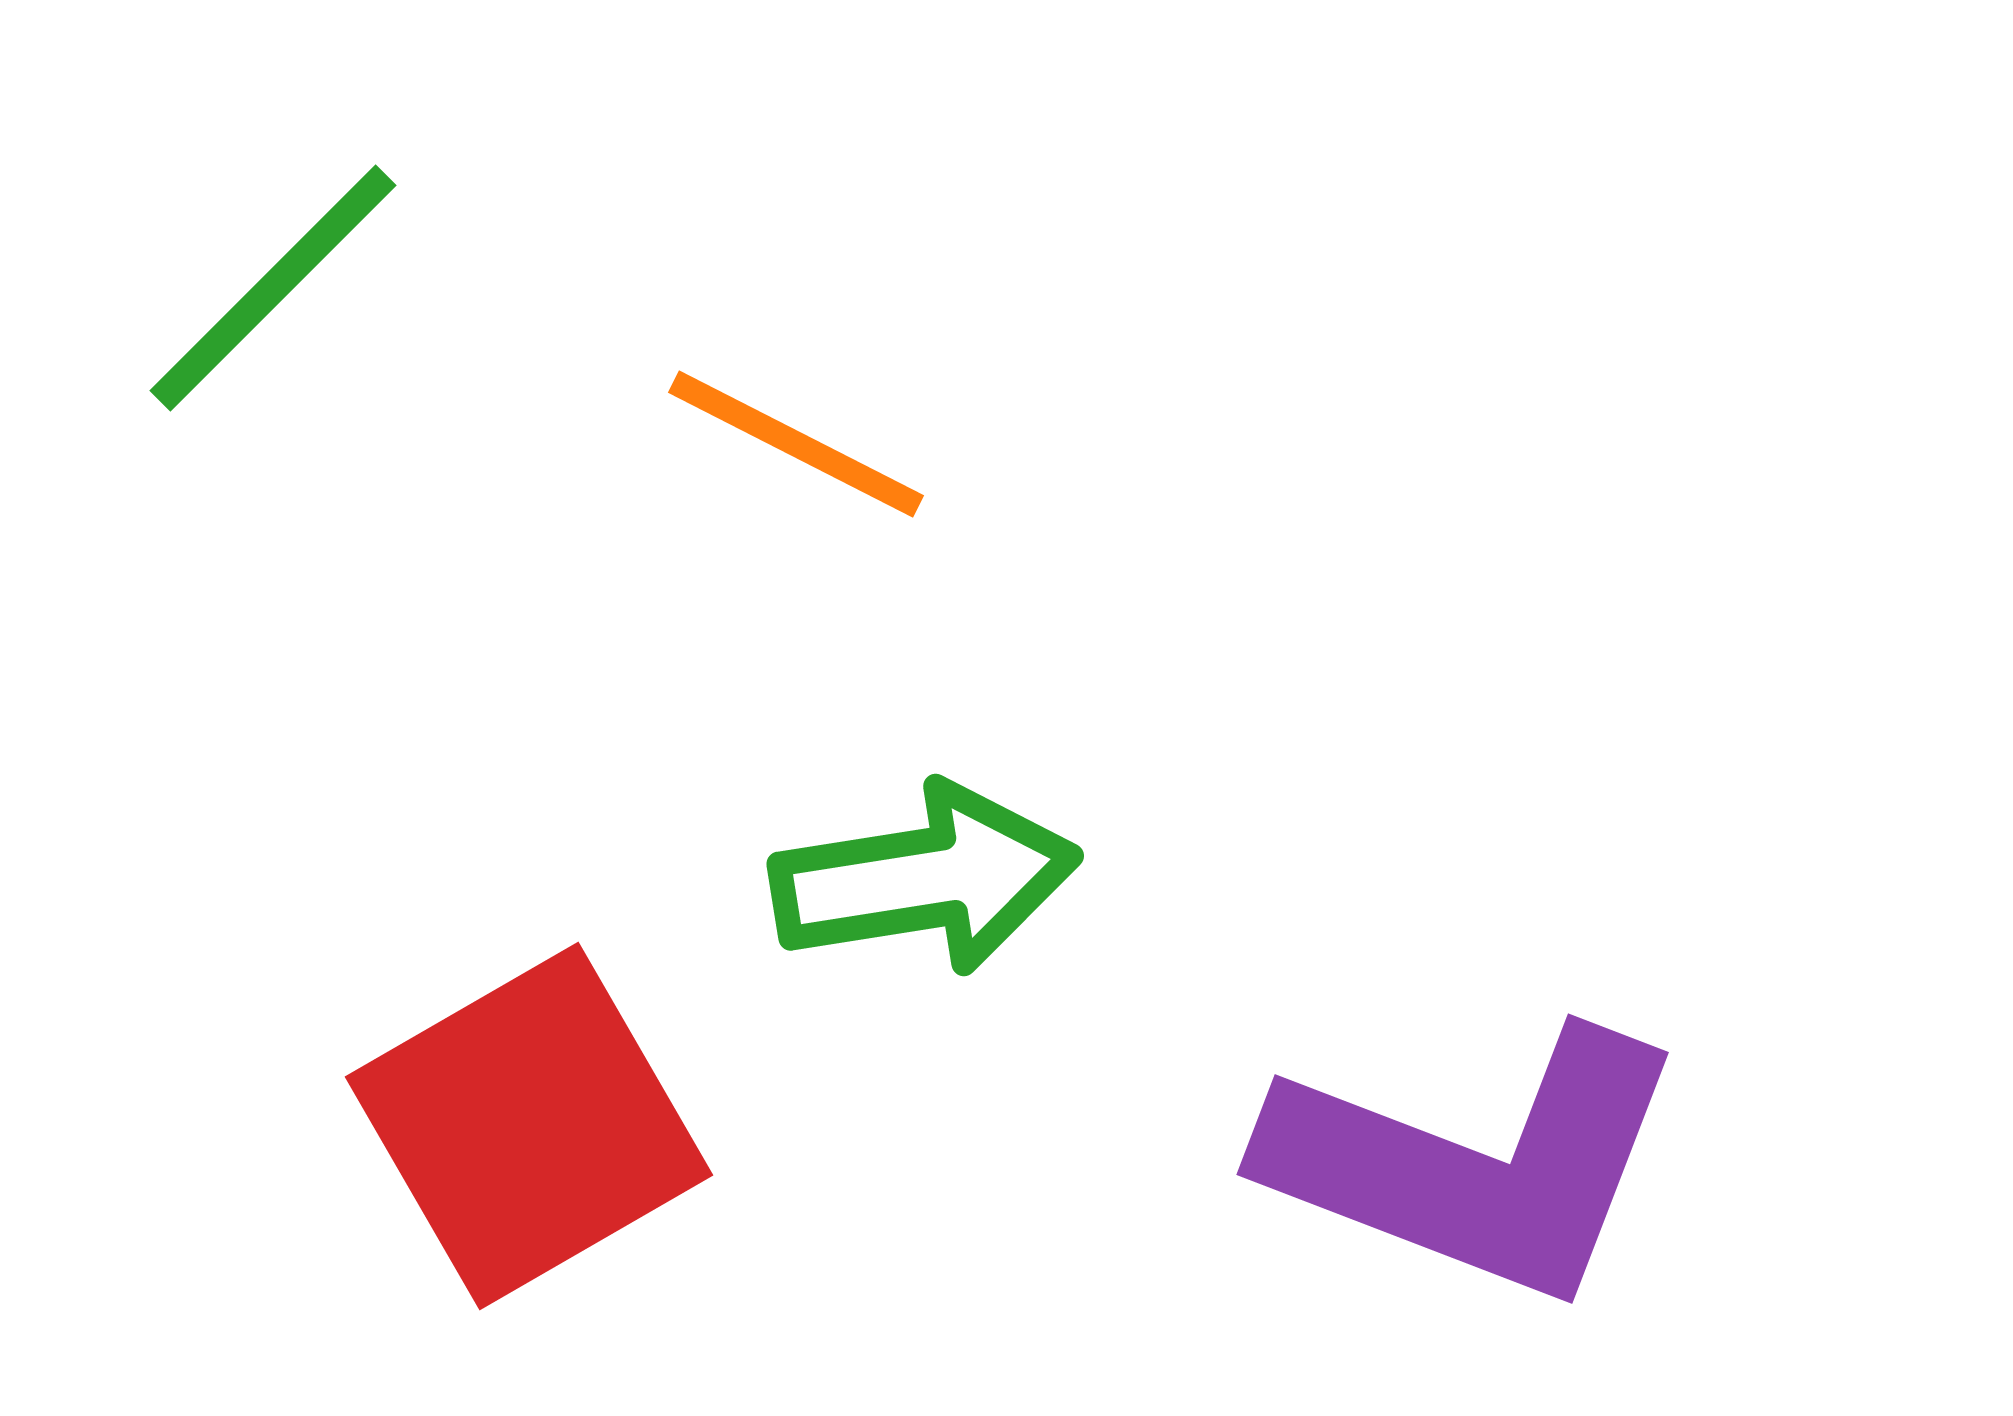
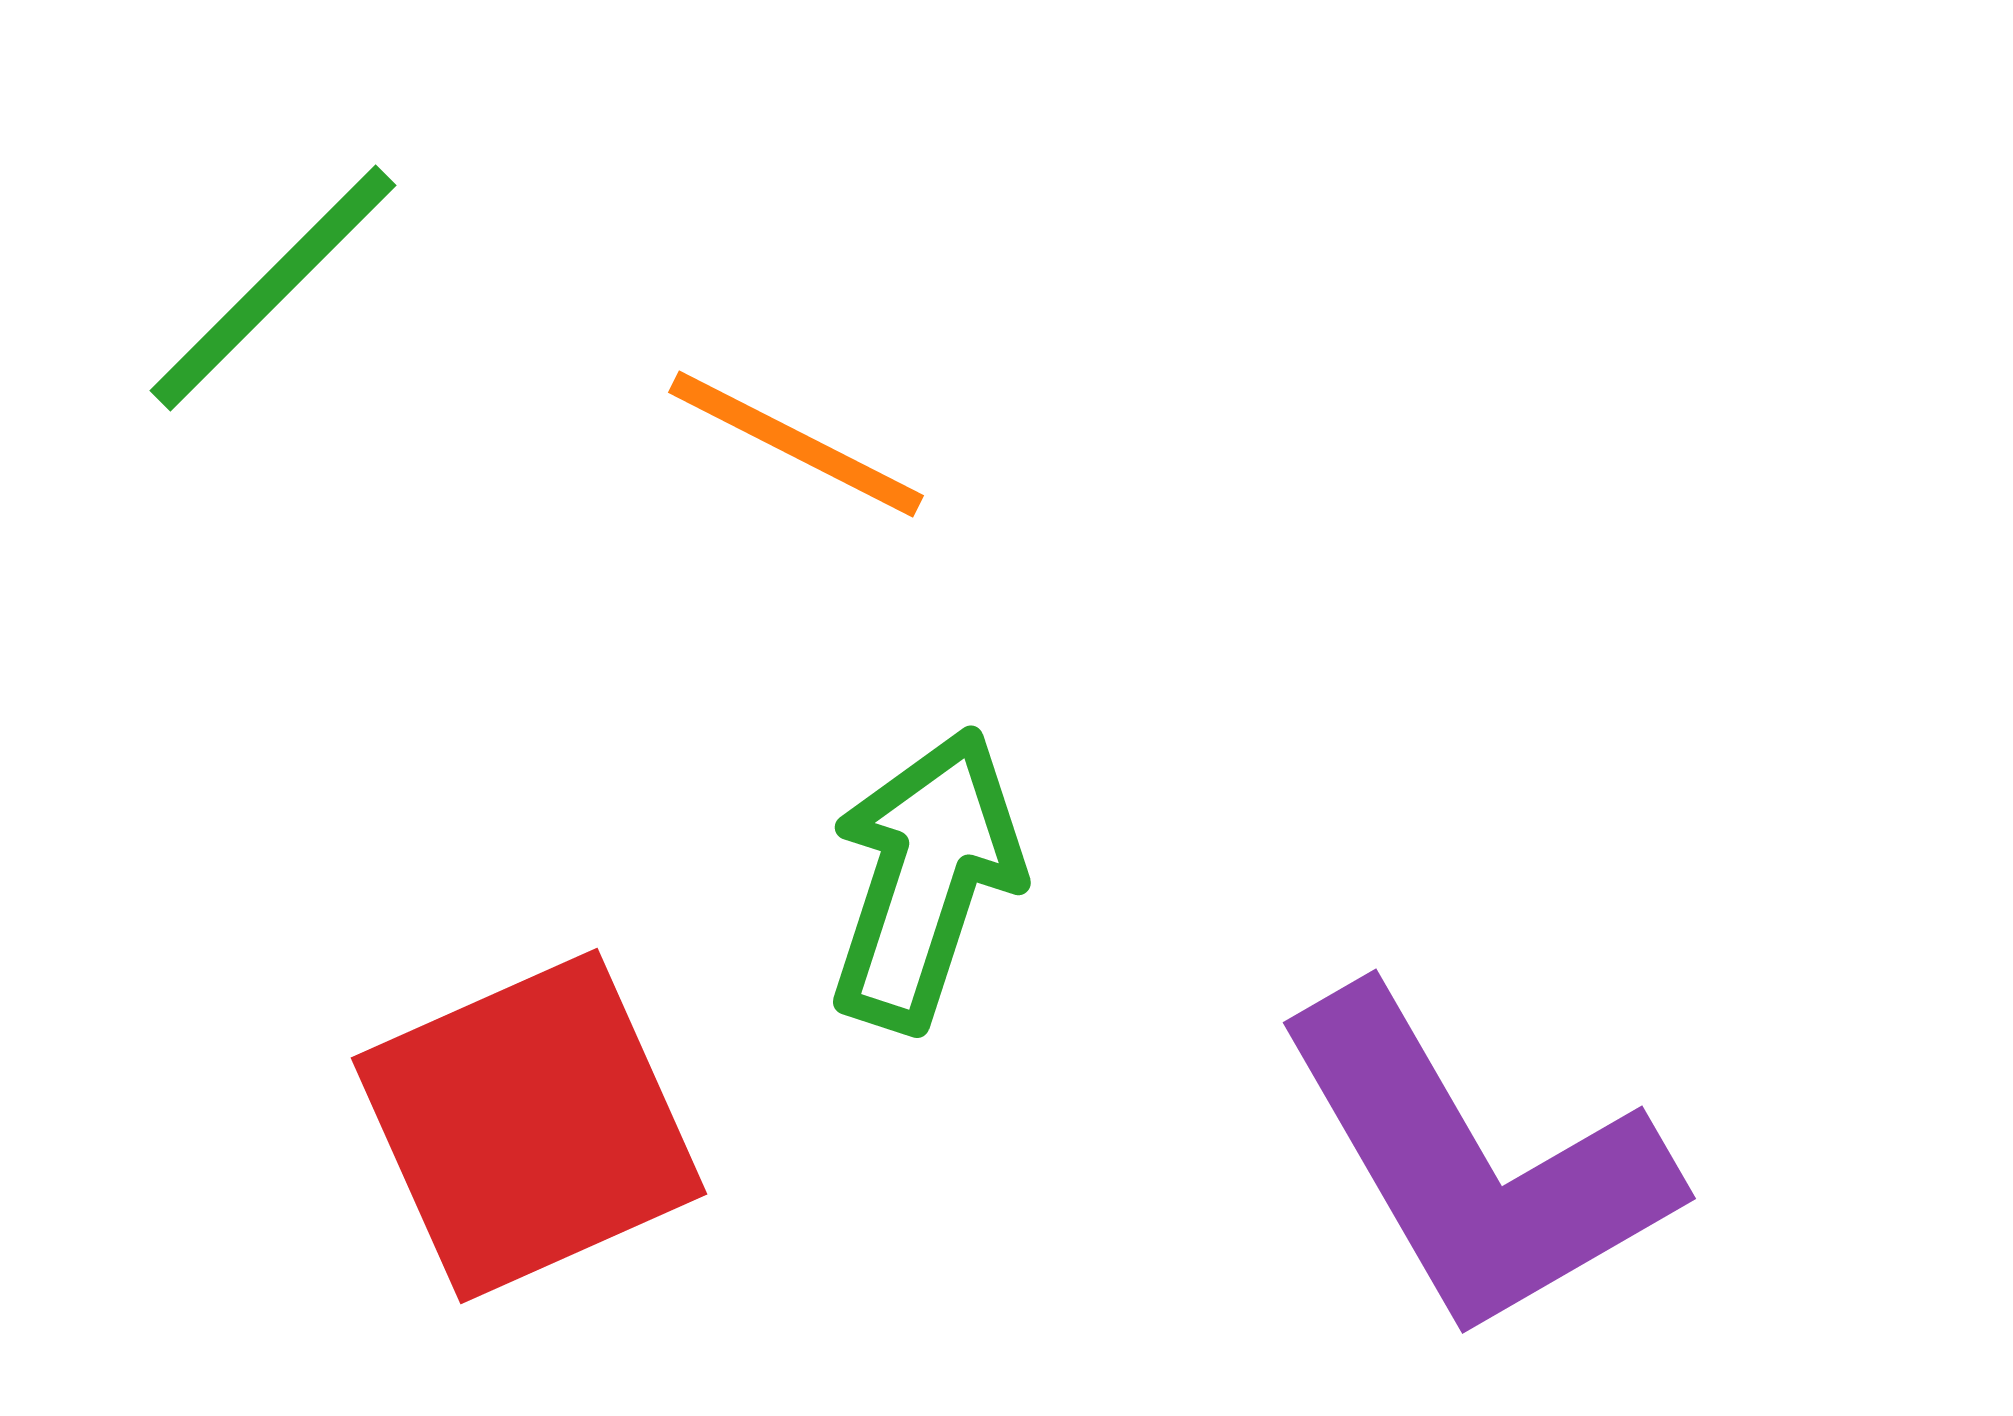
green arrow: rotated 63 degrees counterclockwise
red square: rotated 6 degrees clockwise
purple L-shape: rotated 39 degrees clockwise
